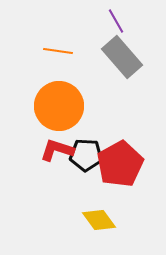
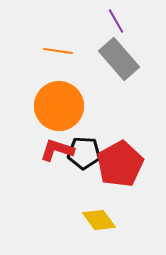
gray rectangle: moved 3 px left, 2 px down
black pentagon: moved 2 px left, 2 px up
